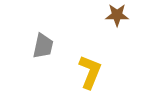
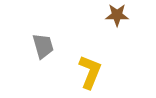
gray trapezoid: rotated 28 degrees counterclockwise
